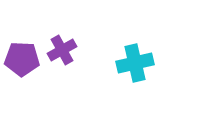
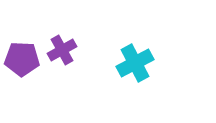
cyan cross: rotated 15 degrees counterclockwise
